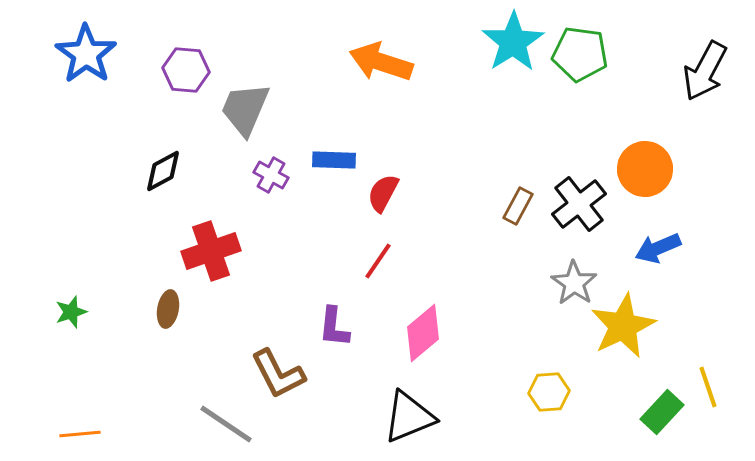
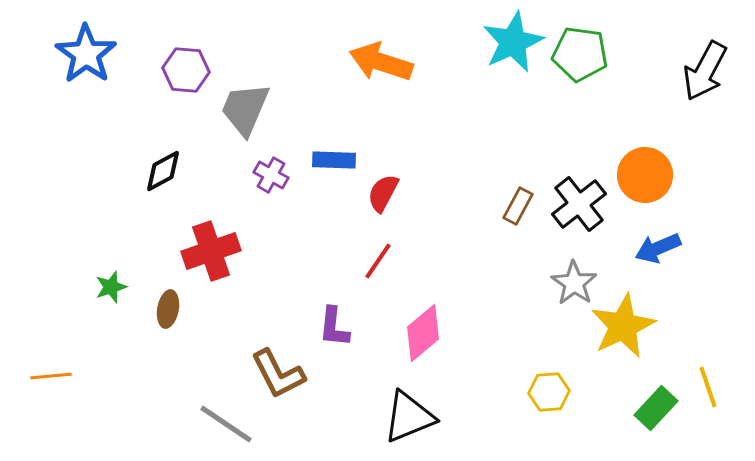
cyan star: rotated 8 degrees clockwise
orange circle: moved 6 px down
green star: moved 40 px right, 25 px up
green rectangle: moved 6 px left, 4 px up
orange line: moved 29 px left, 58 px up
